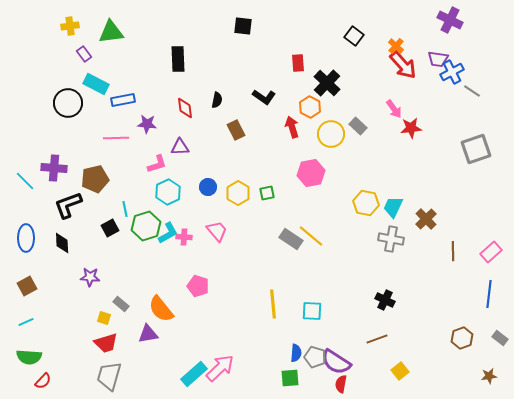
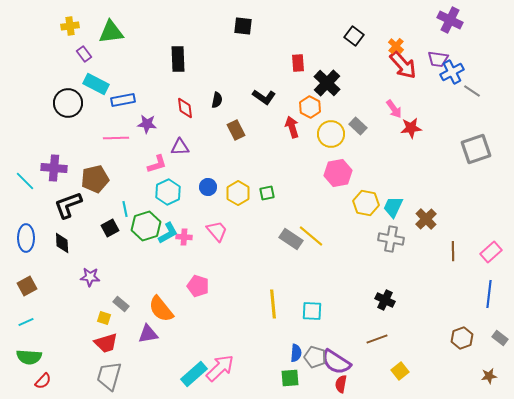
pink hexagon at (311, 173): moved 27 px right
